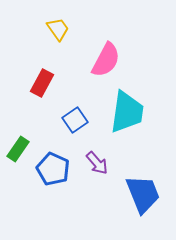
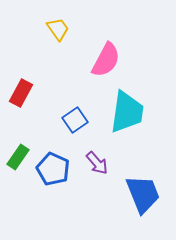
red rectangle: moved 21 px left, 10 px down
green rectangle: moved 8 px down
